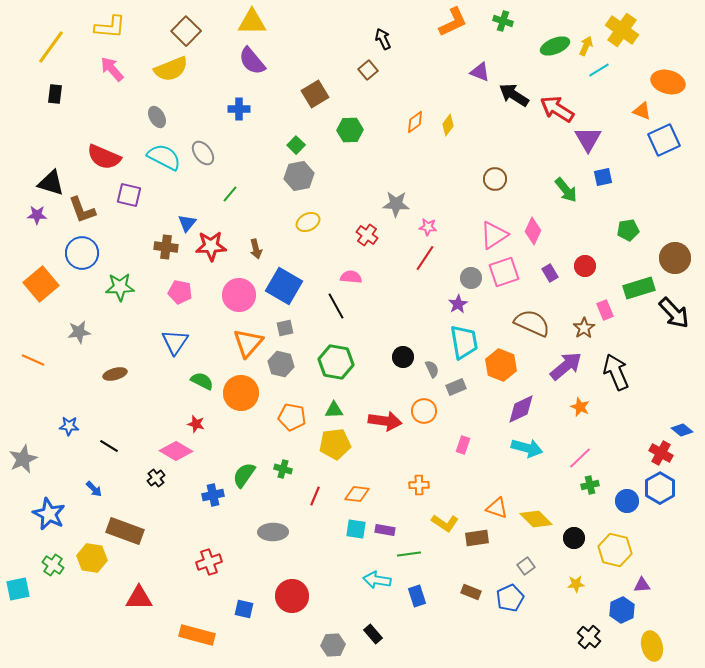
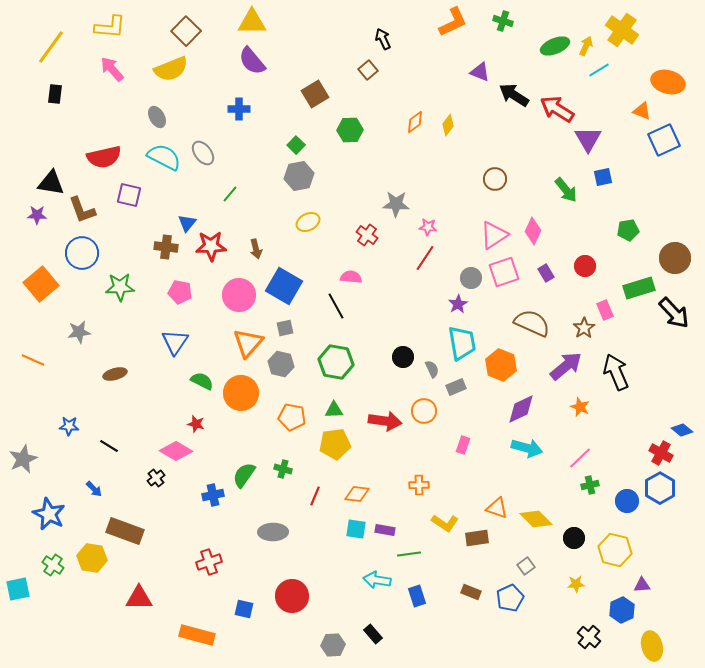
red semicircle at (104, 157): rotated 36 degrees counterclockwise
black triangle at (51, 183): rotated 8 degrees counterclockwise
purple rectangle at (550, 273): moved 4 px left
cyan trapezoid at (464, 342): moved 2 px left, 1 px down
